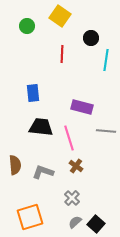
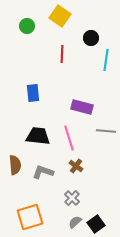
black trapezoid: moved 3 px left, 9 px down
black square: rotated 12 degrees clockwise
